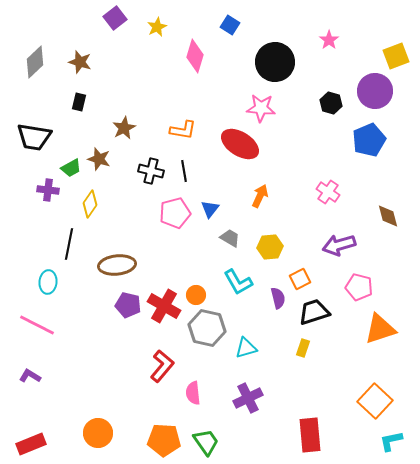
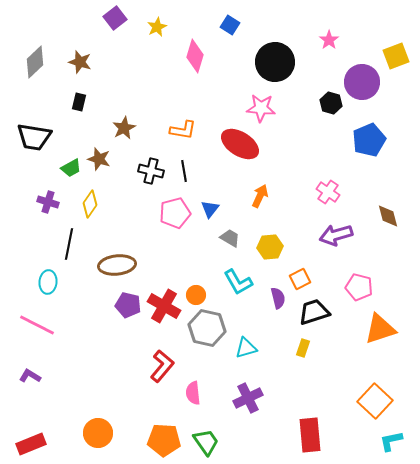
purple circle at (375, 91): moved 13 px left, 9 px up
purple cross at (48, 190): moved 12 px down; rotated 10 degrees clockwise
purple arrow at (339, 245): moved 3 px left, 10 px up
